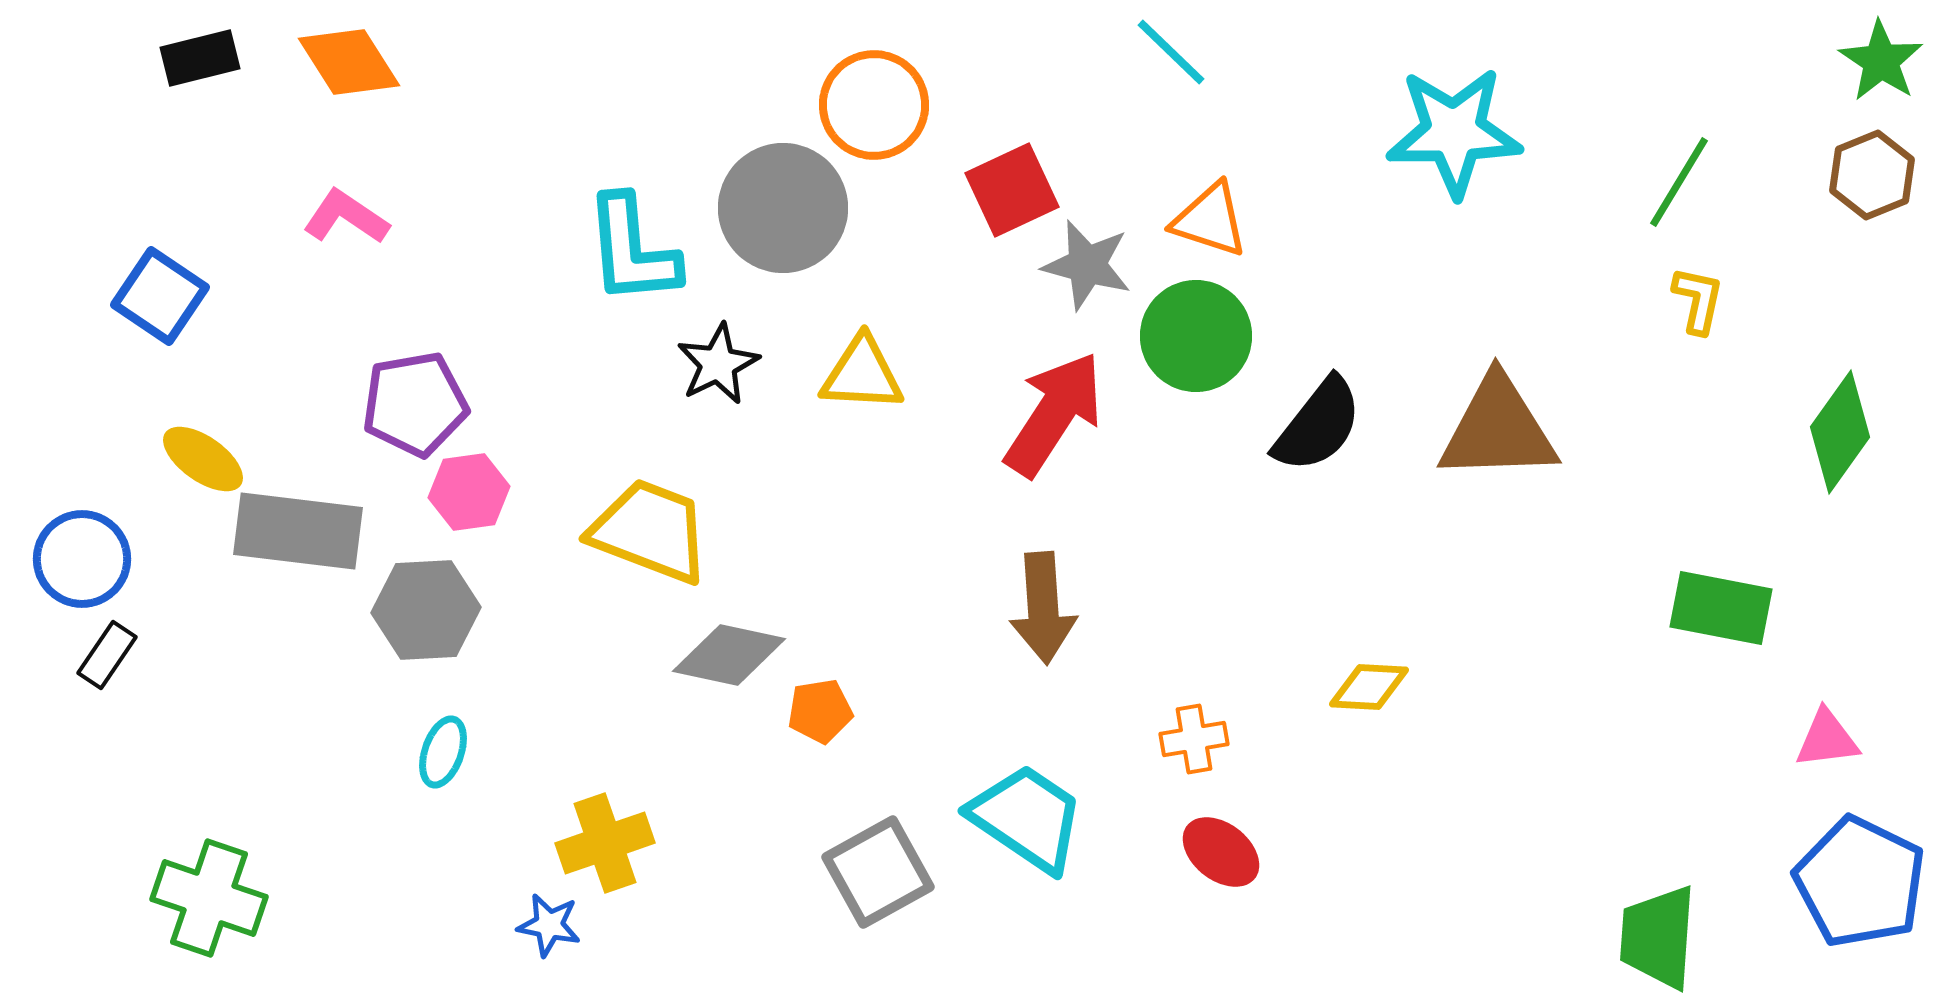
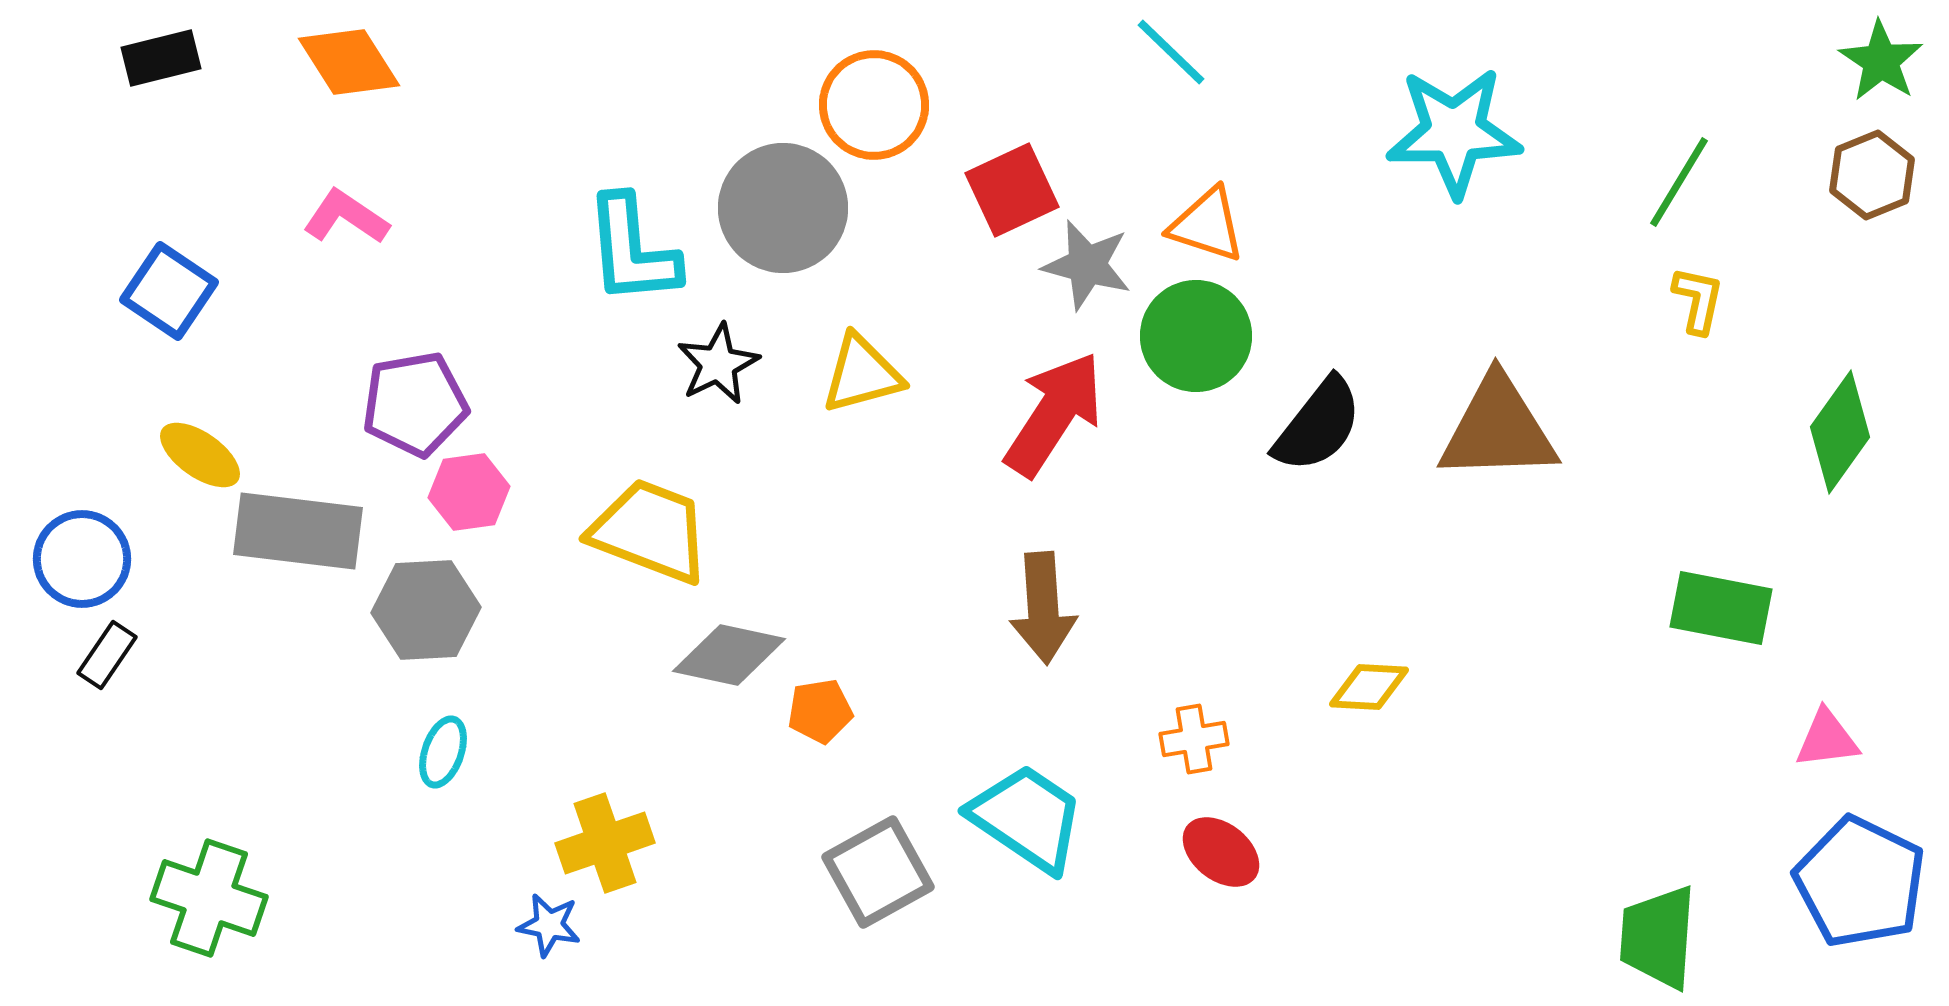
black rectangle at (200, 58): moved 39 px left
orange triangle at (1210, 220): moved 3 px left, 5 px down
blue square at (160, 296): moved 9 px right, 5 px up
yellow triangle at (862, 374): rotated 18 degrees counterclockwise
yellow ellipse at (203, 459): moved 3 px left, 4 px up
